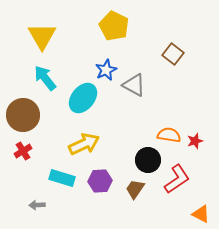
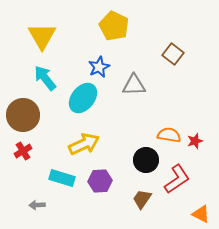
blue star: moved 7 px left, 3 px up
gray triangle: rotated 30 degrees counterclockwise
black circle: moved 2 px left
brown trapezoid: moved 7 px right, 10 px down
